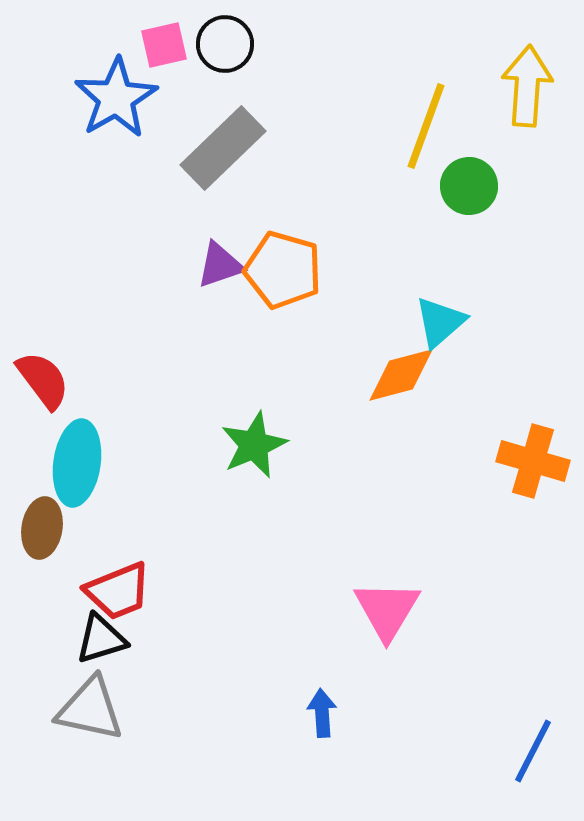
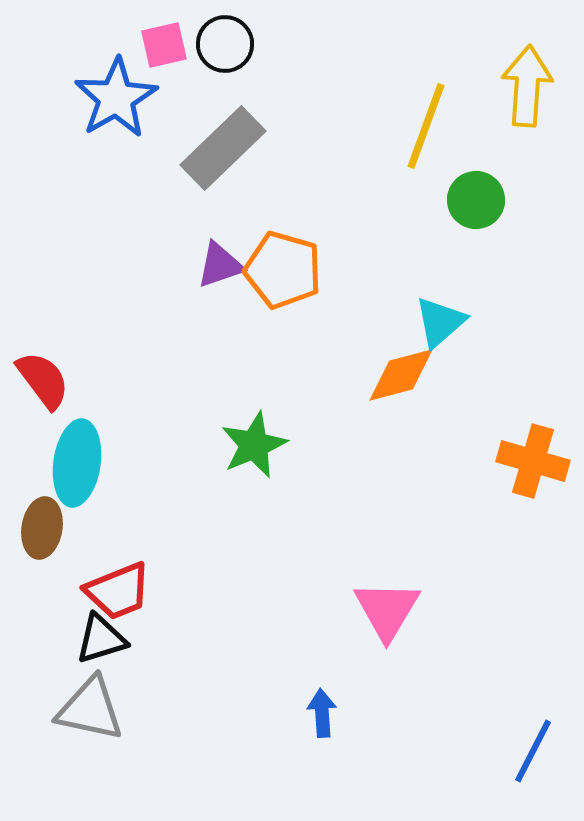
green circle: moved 7 px right, 14 px down
